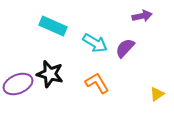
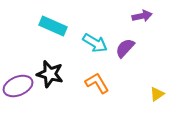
purple ellipse: moved 2 px down
